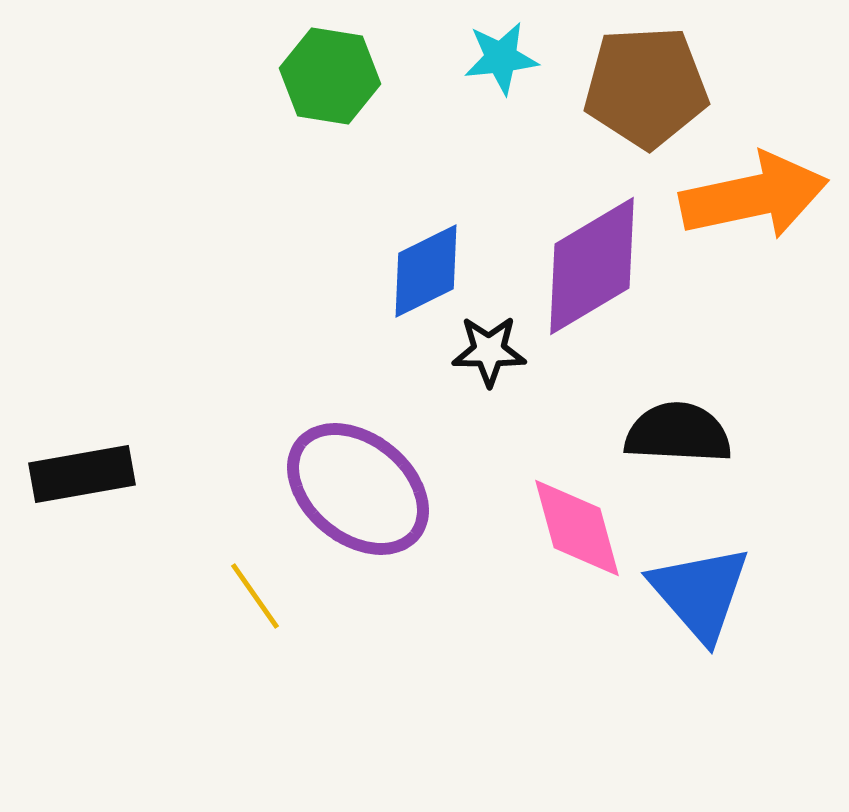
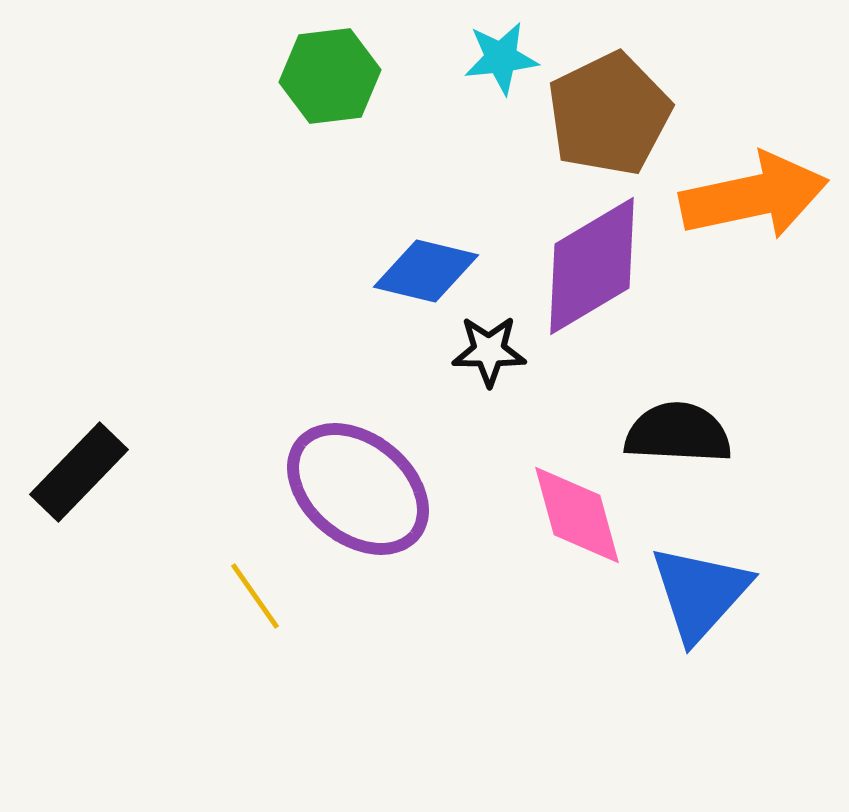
green hexagon: rotated 16 degrees counterclockwise
brown pentagon: moved 37 px left, 27 px down; rotated 23 degrees counterclockwise
blue diamond: rotated 40 degrees clockwise
black rectangle: moved 3 px left, 2 px up; rotated 36 degrees counterclockwise
pink diamond: moved 13 px up
blue triangle: rotated 23 degrees clockwise
